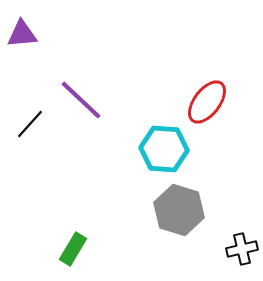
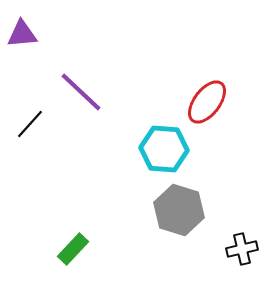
purple line: moved 8 px up
green rectangle: rotated 12 degrees clockwise
